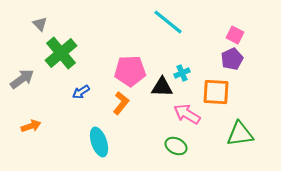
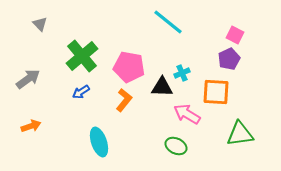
green cross: moved 21 px right, 3 px down
purple pentagon: moved 3 px left
pink pentagon: moved 1 px left, 4 px up; rotated 12 degrees clockwise
gray arrow: moved 6 px right
orange L-shape: moved 3 px right, 3 px up
